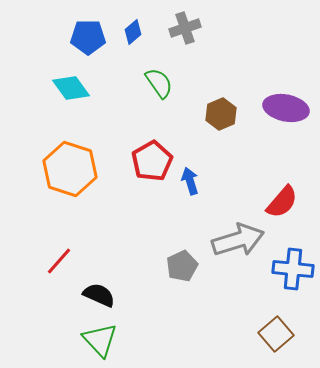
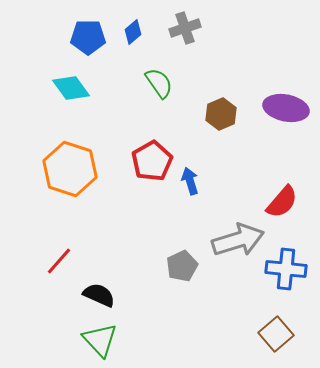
blue cross: moved 7 px left
